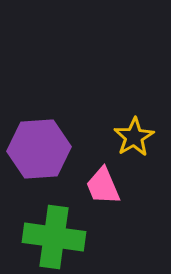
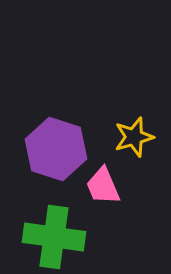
yellow star: rotated 15 degrees clockwise
purple hexagon: moved 17 px right; rotated 22 degrees clockwise
